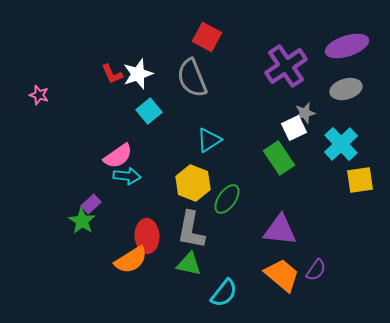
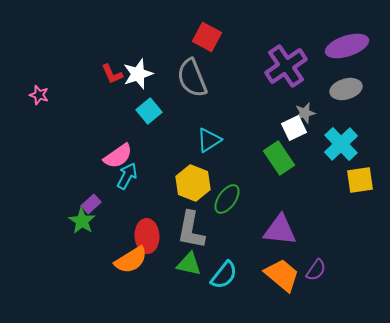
cyan arrow: rotated 68 degrees counterclockwise
cyan semicircle: moved 18 px up
